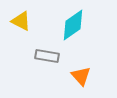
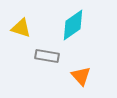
yellow triangle: moved 7 px down; rotated 10 degrees counterclockwise
